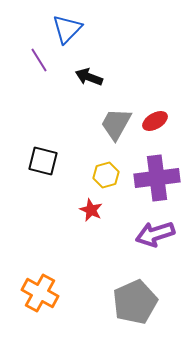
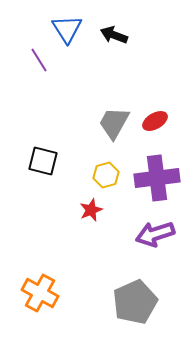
blue triangle: rotated 16 degrees counterclockwise
black arrow: moved 25 px right, 42 px up
gray trapezoid: moved 2 px left, 1 px up
red star: rotated 25 degrees clockwise
